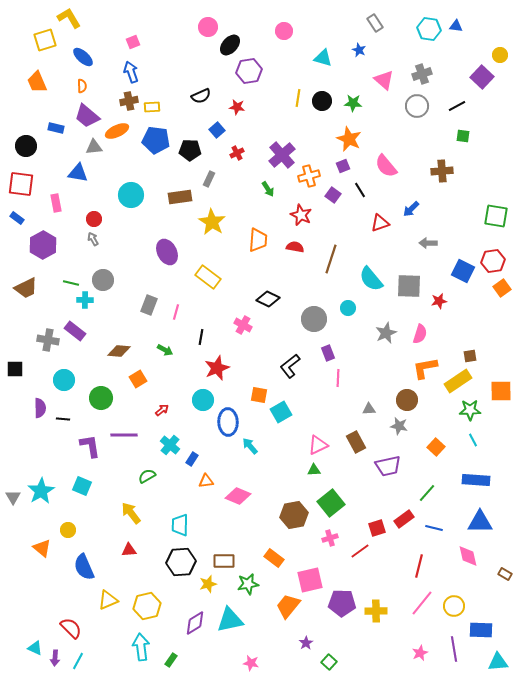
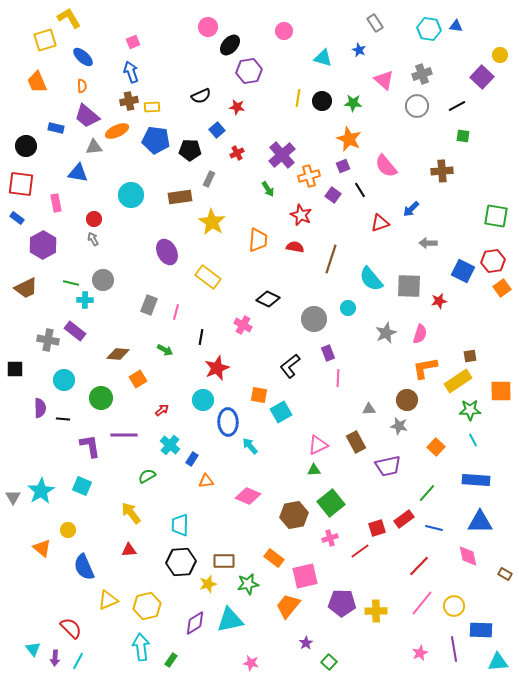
brown diamond at (119, 351): moved 1 px left, 3 px down
pink diamond at (238, 496): moved 10 px right
red line at (419, 566): rotated 30 degrees clockwise
pink square at (310, 580): moved 5 px left, 4 px up
cyan triangle at (35, 648): moved 2 px left, 1 px down; rotated 28 degrees clockwise
